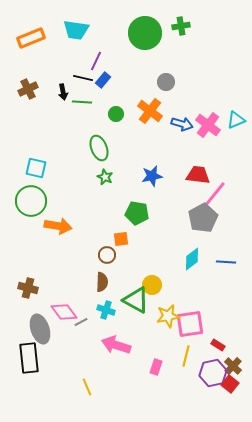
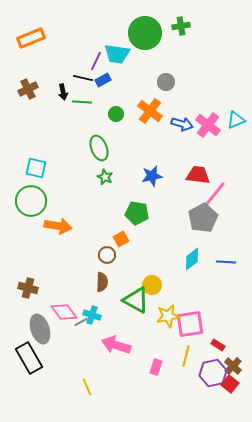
cyan trapezoid at (76, 30): moved 41 px right, 24 px down
blue rectangle at (103, 80): rotated 21 degrees clockwise
orange square at (121, 239): rotated 21 degrees counterclockwise
cyan cross at (106, 310): moved 14 px left, 5 px down
black rectangle at (29, 358): rotated 24 degrees counterclockwise
